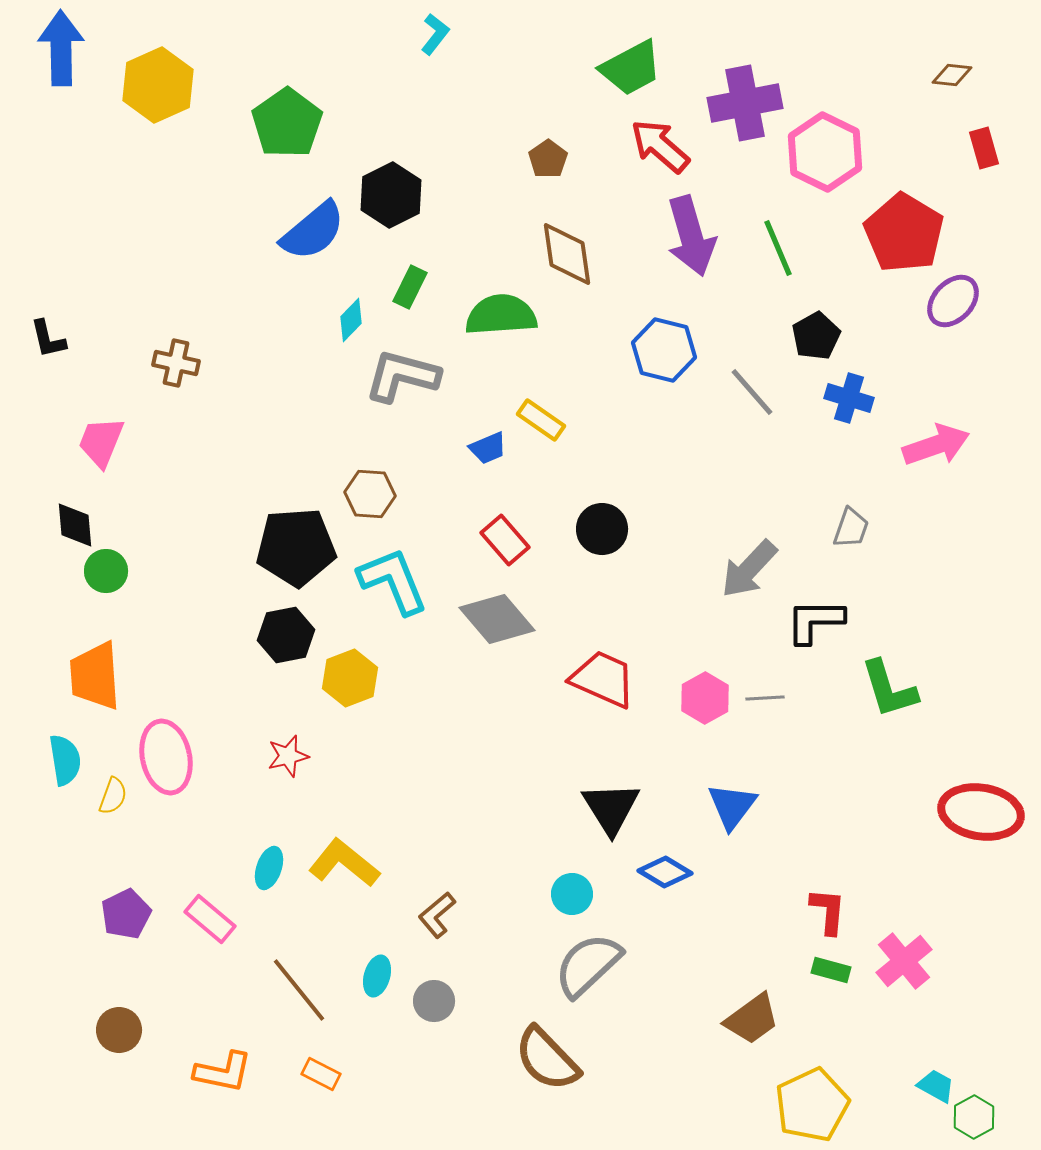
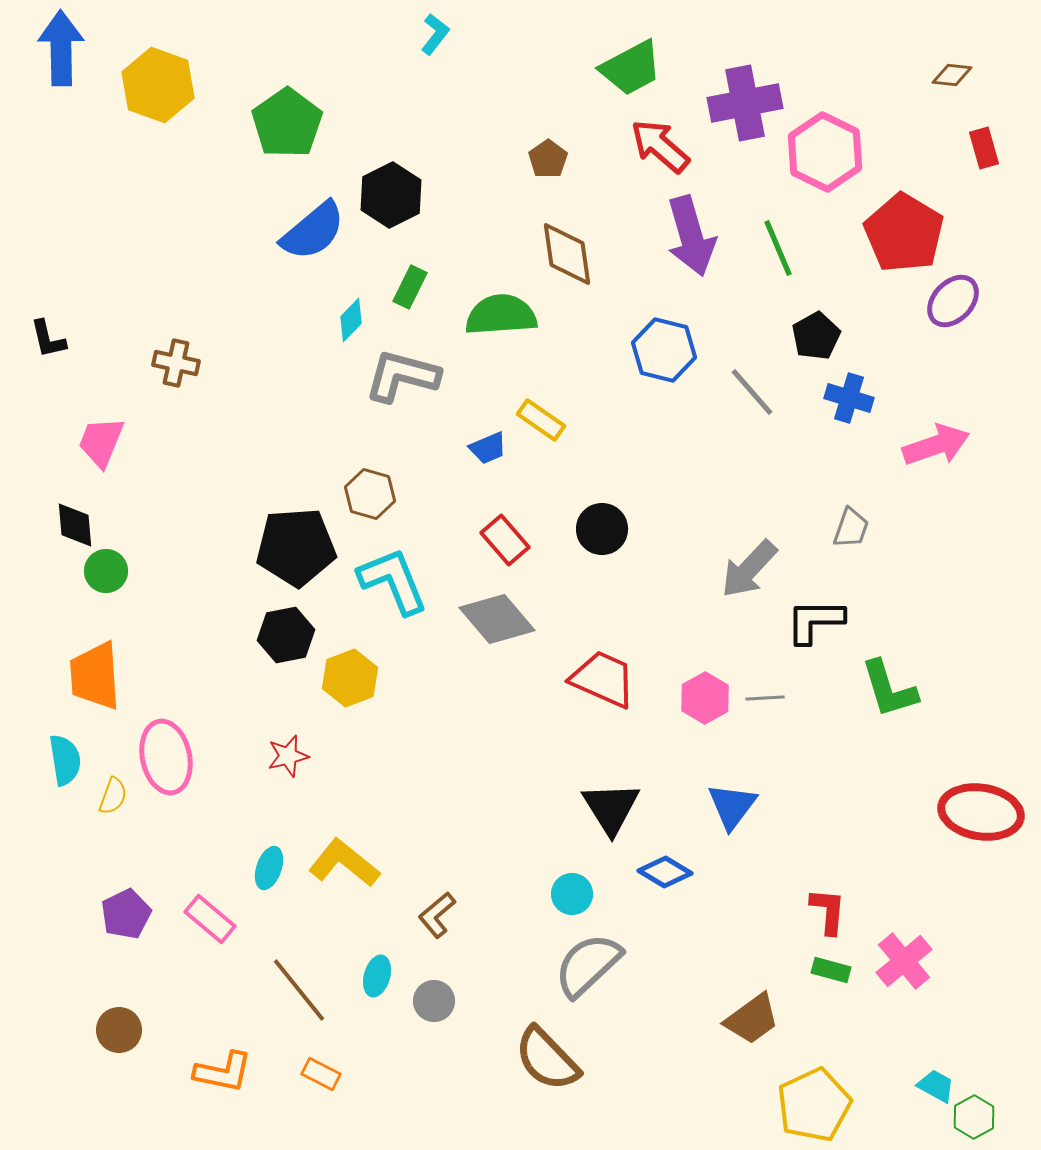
yellow hexagon at (158, 85): rotated 16 degrees counterclockwise
brown hexagon at (370, 494): rotated 12 degrees clockwise
yellow pentagon at (812, 1105): moved 2 px right
